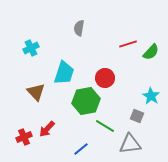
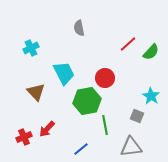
gray semicircle: rotated 21 degrees counterclockwise
red line: rotated 24 degrees counterclockwise
cyan trapezoid: rotated 45 degrees counterclockwise
green hexagon: moved 1 px right
green line: moved 1 px up; rotated 48 degrees clockwise
gray triangle: moved 1 px right, 3 px down
